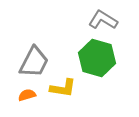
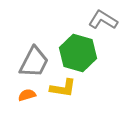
green hexagon: moved 19 px left, 5 px up
